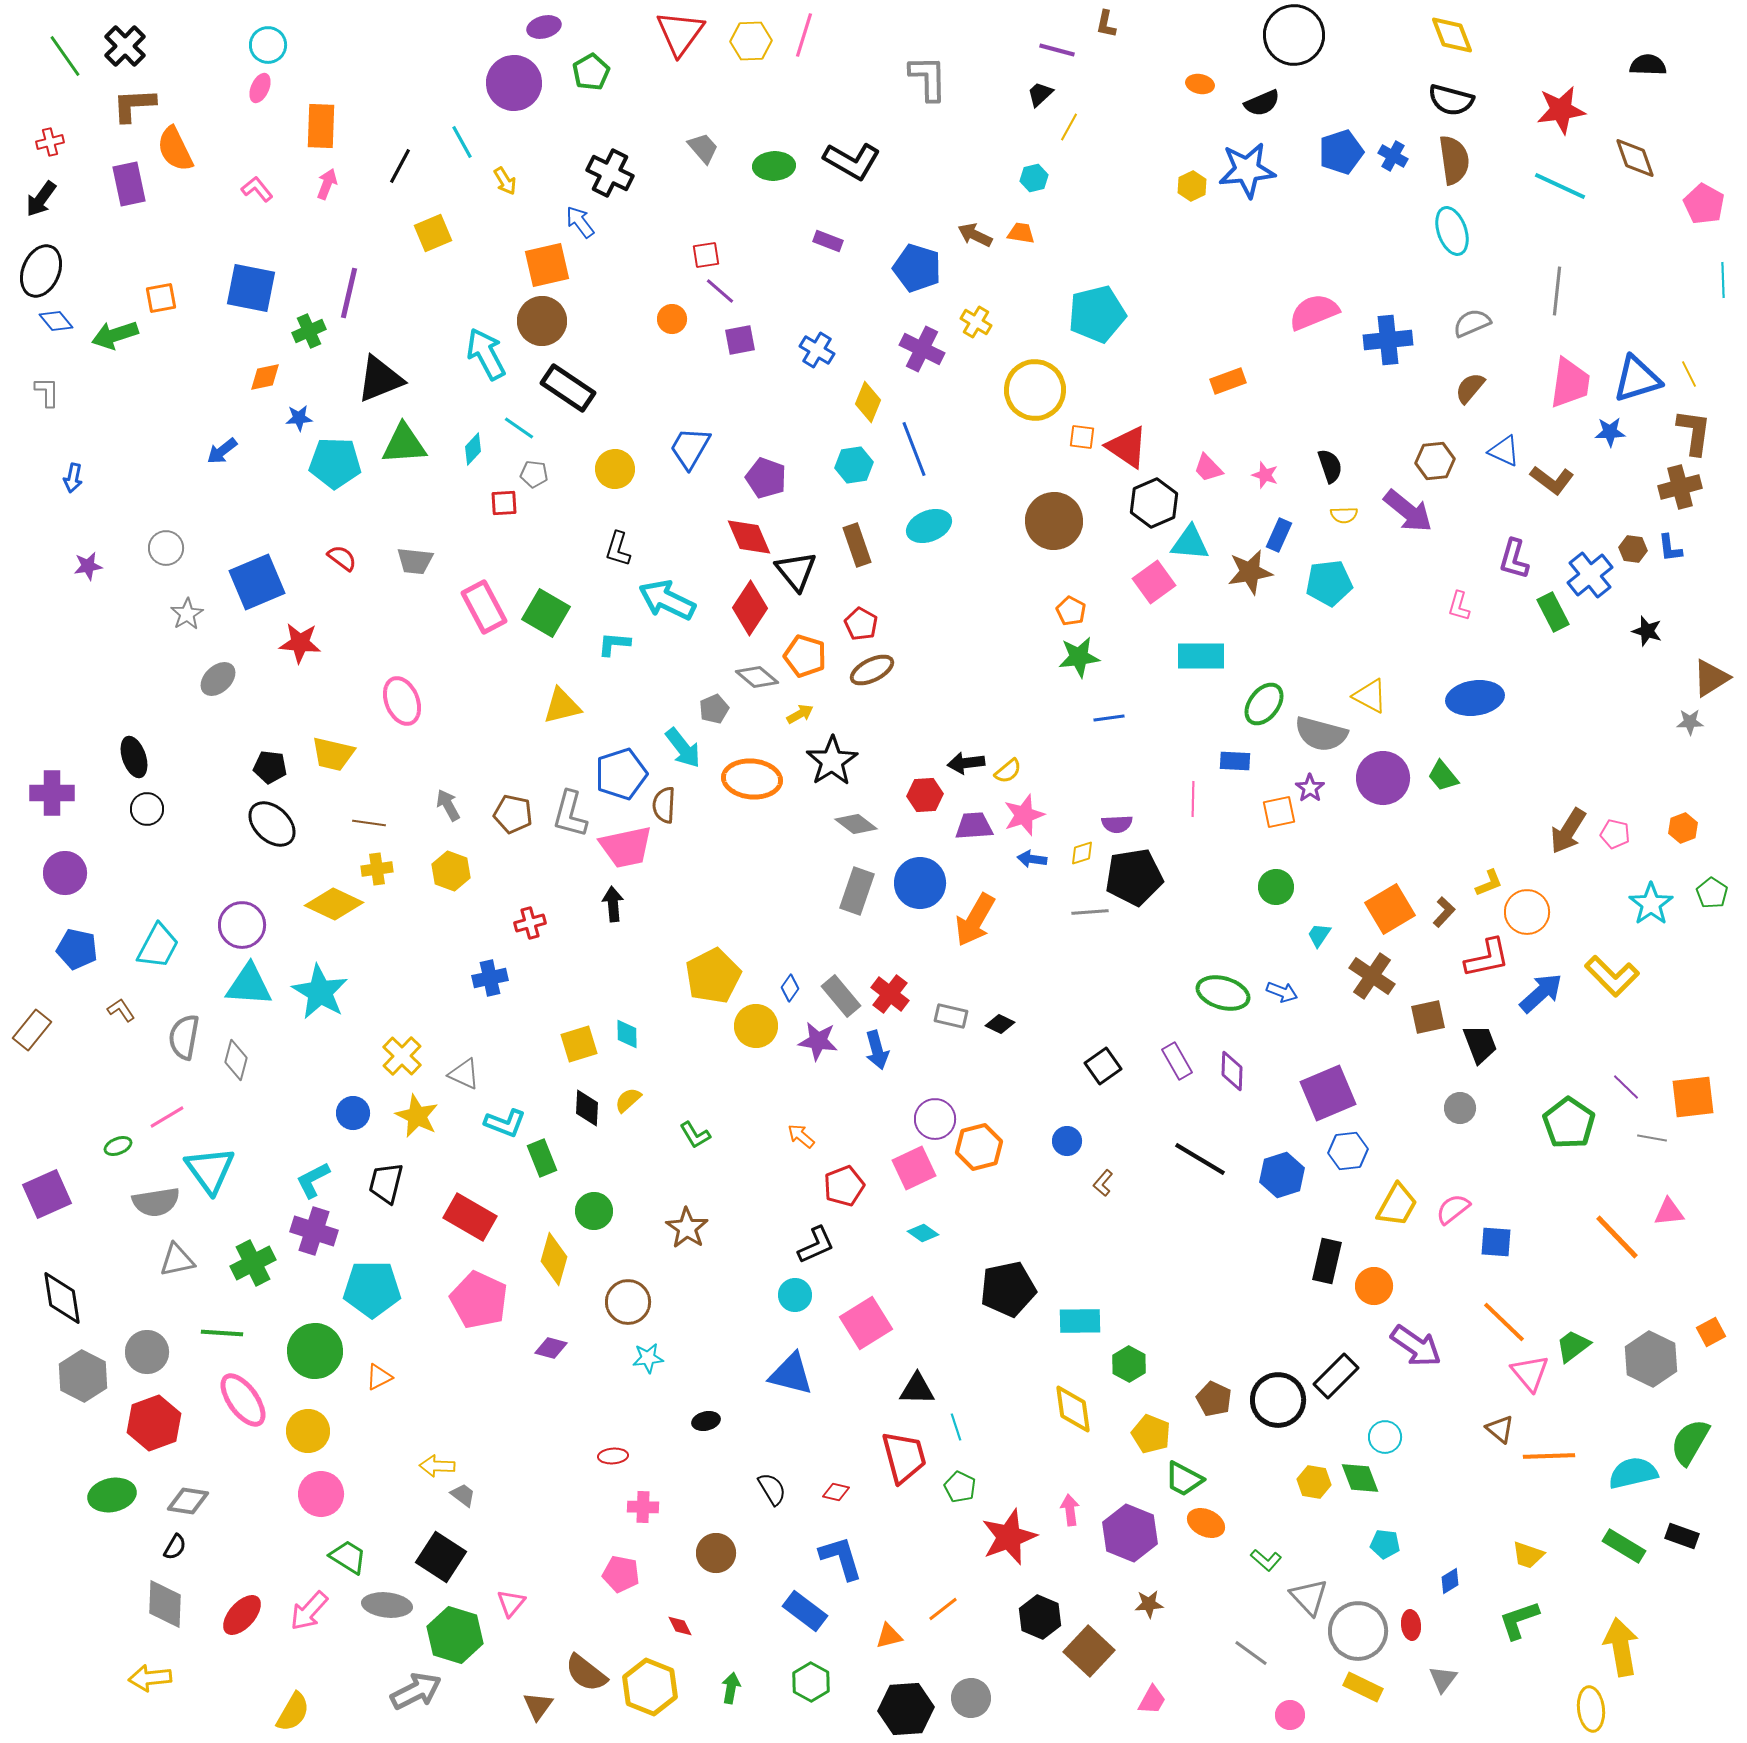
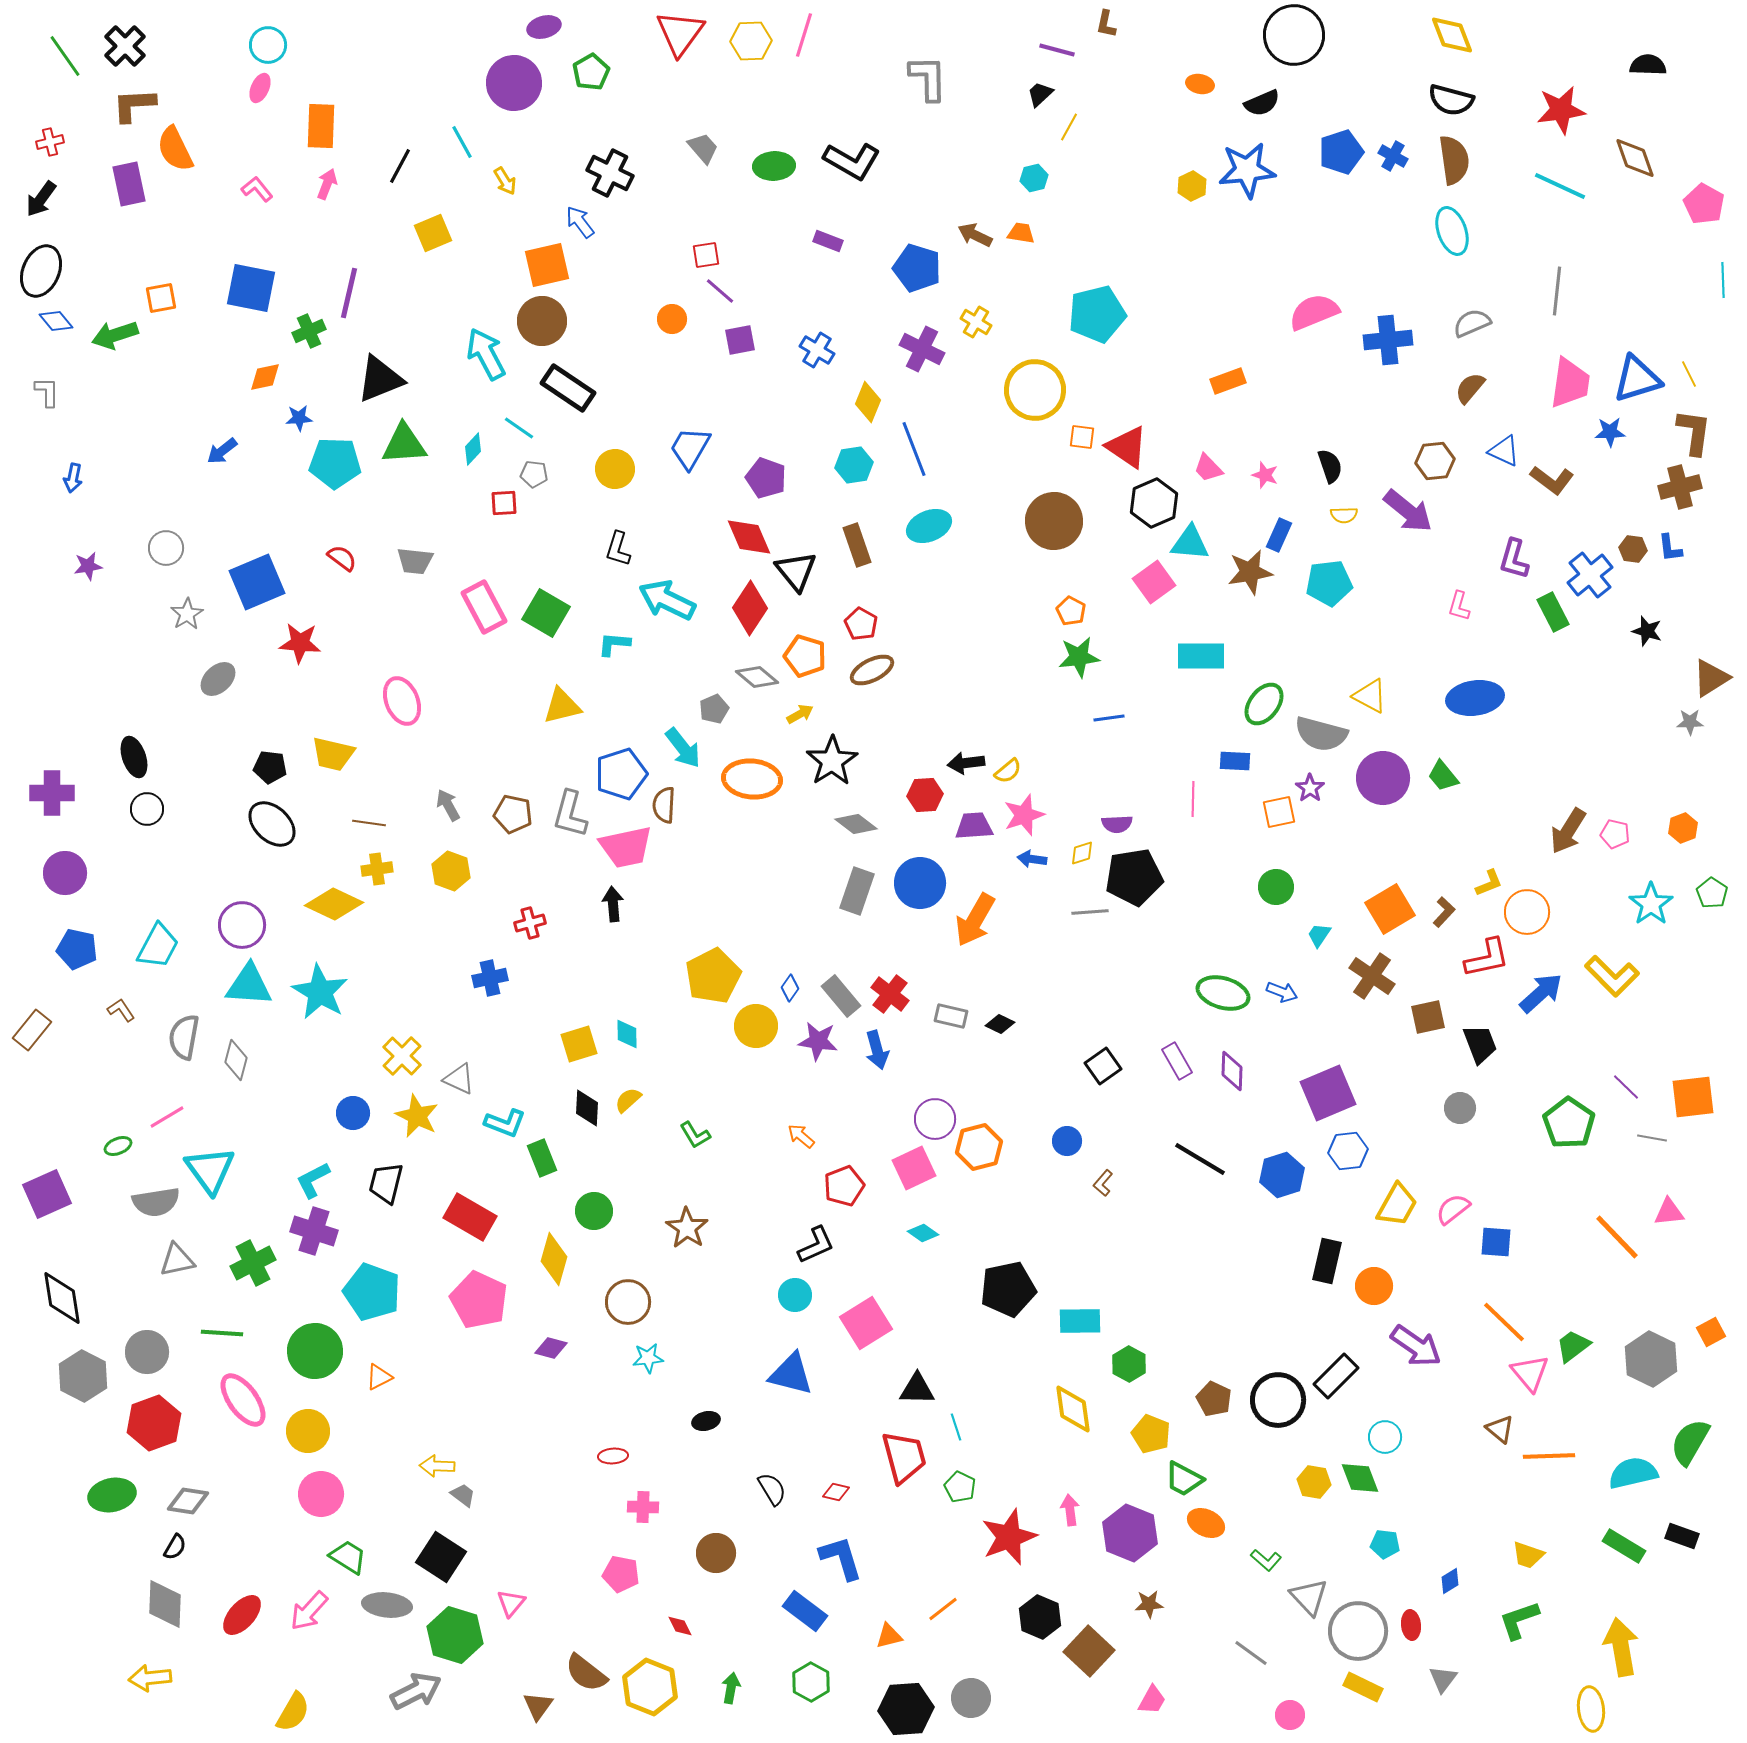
gray triangle at (464, 1074): moved 5 px left, 5 px down
cyan pentagon at (372, 1289): moved 3 px down; rotated 20 degrees clockwise
